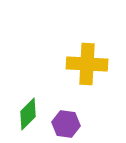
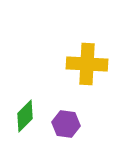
green diamond: moved 3 px left, 2 px down
